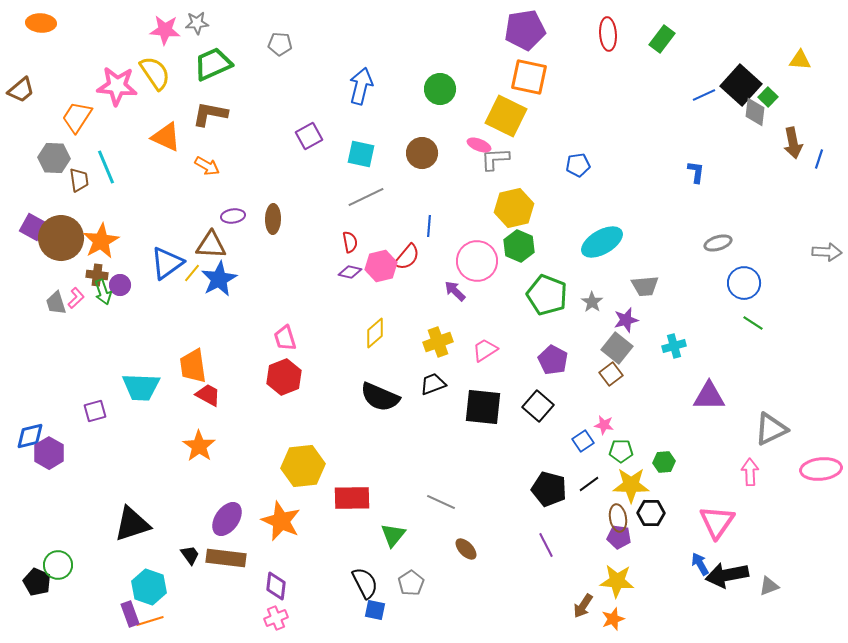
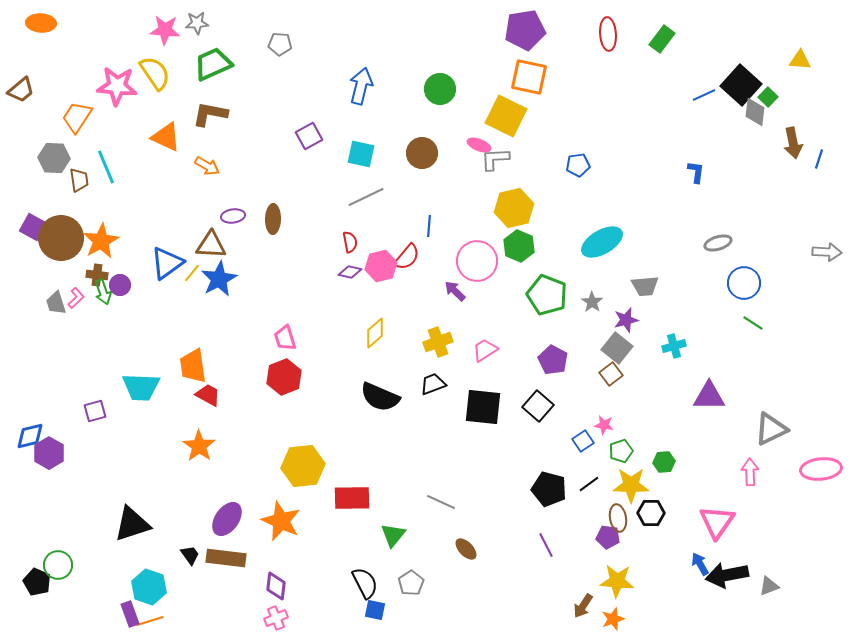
green pentagon at (621, 451): rotated 20 degrees counterclockwise
purple pentagon at (619, 537): moved 11 px left
